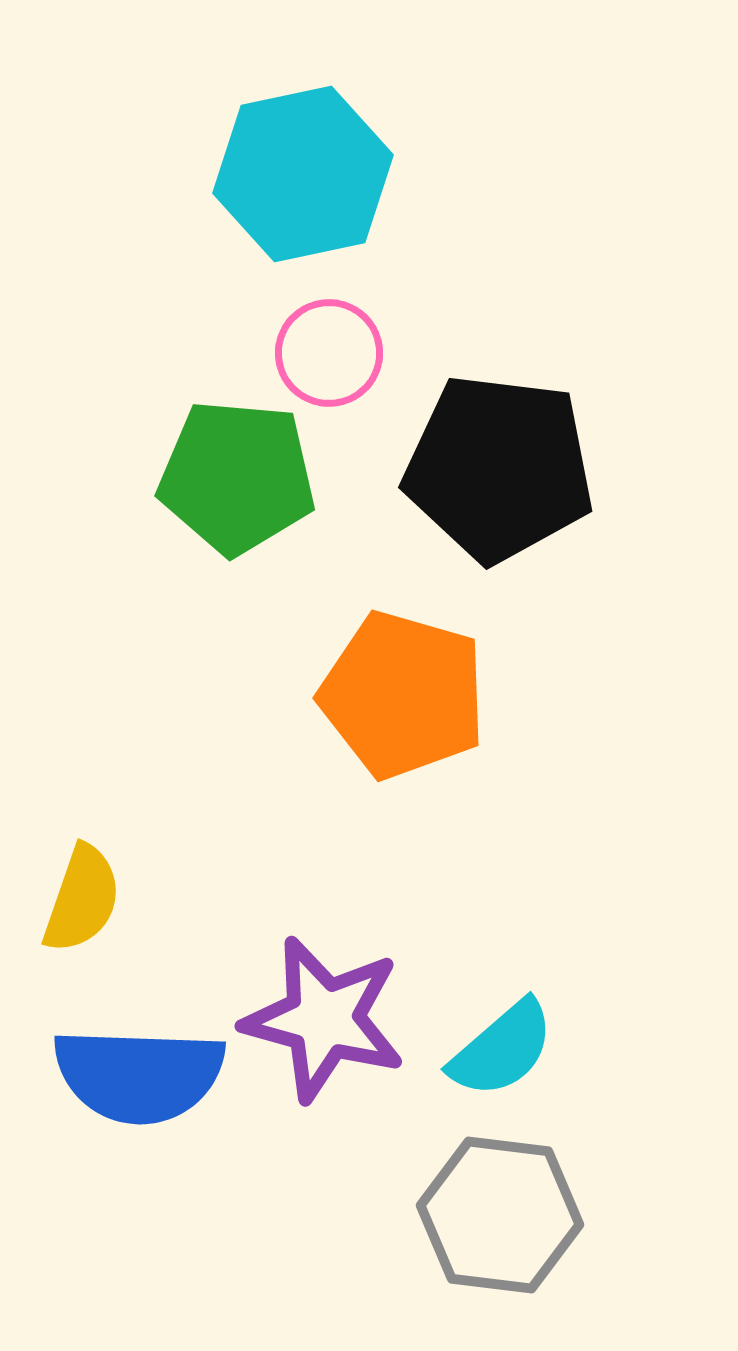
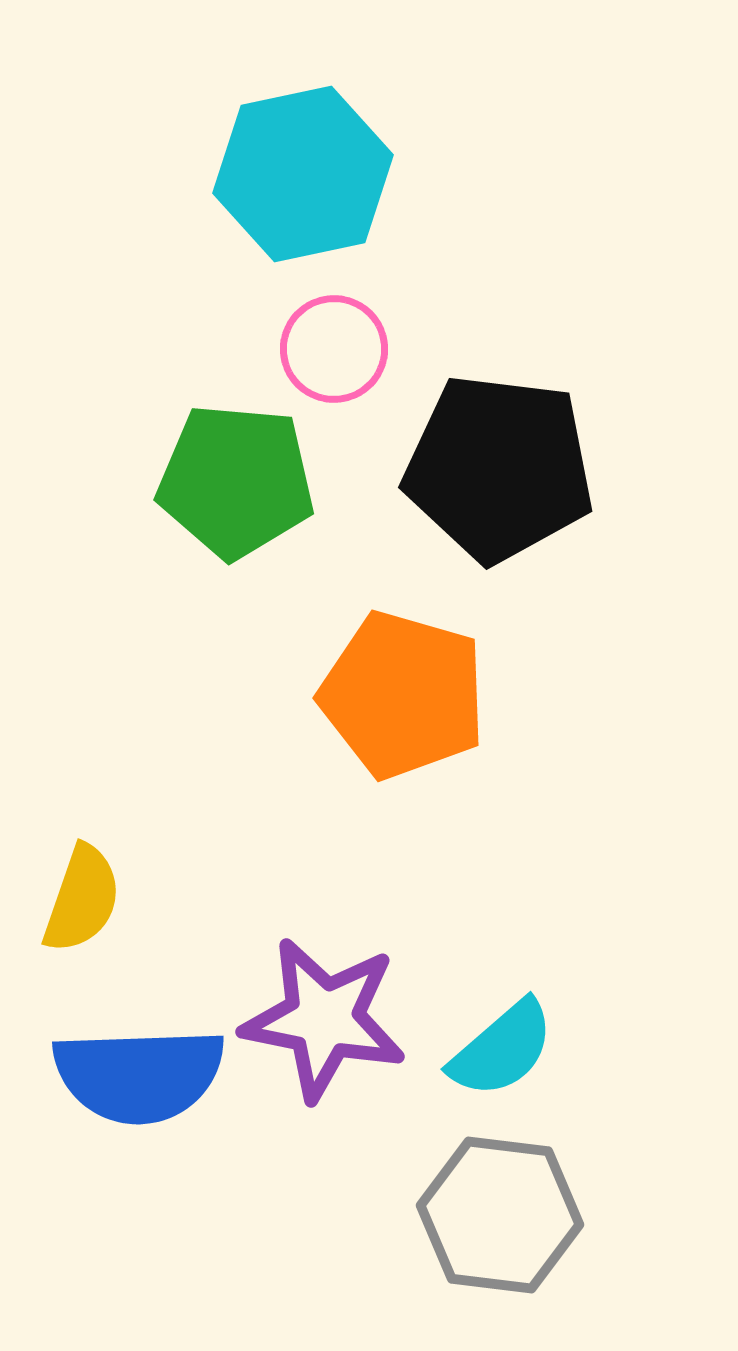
pink circle: moved 5 px right, 4 px up
green pentagon: moved 1 px left, 4 px down
purple star: rotated 4 degrees counterclockwise
blue semicircle: rotated 4 degrees counterclockwise
